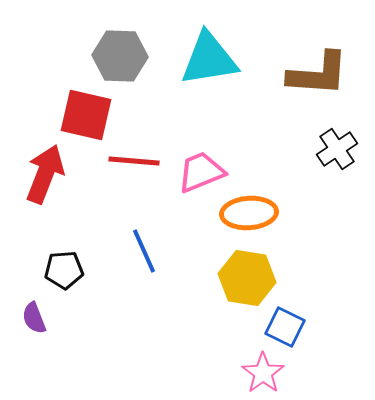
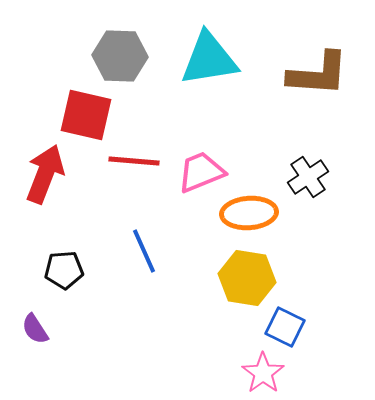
black cross: moved 29 px left, 28 px down
purple semicircle: moved 1 px right, 11 px down; rotated 12 degrees counterclockwise
